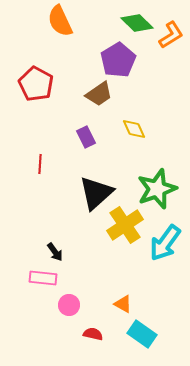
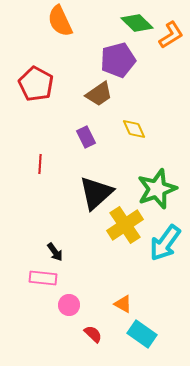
purple pentagon: rotated 16 degrees clockwise
red semicircle: rotated 30 degrees clockwise
